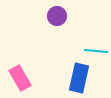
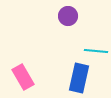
purple circle: moved 11 px right
pink rectangle: moved 3 px right, 1 px up
